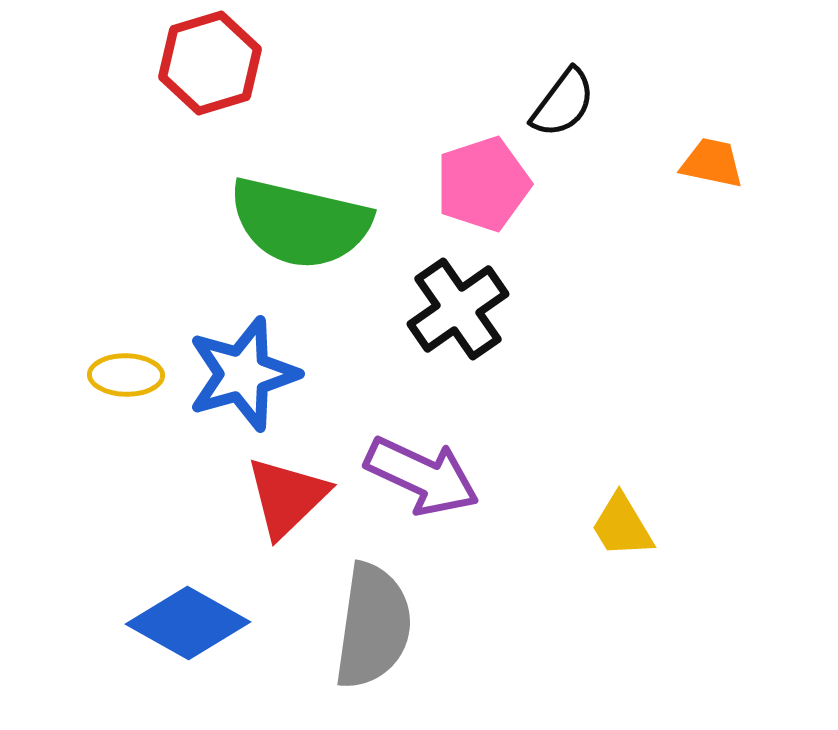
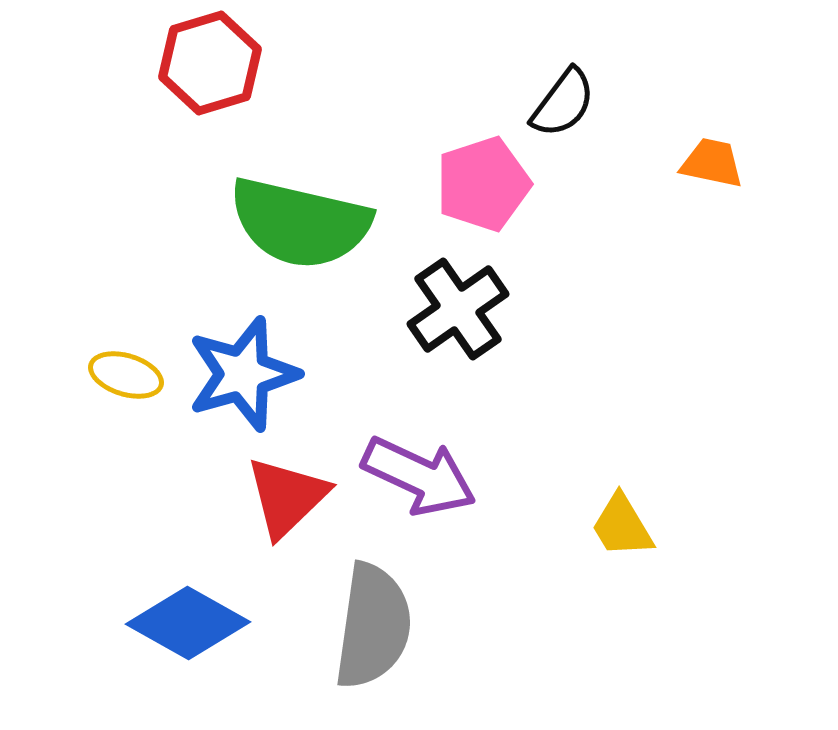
yellow ellipse: rotated 16 degrees clockwise
purple arrow: moved 3 px left
